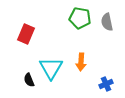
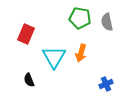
orange arrow: moved 9 px up; rotated 12 degrees clockwise
cyan triangle: moved 3 px right, 11 px up
